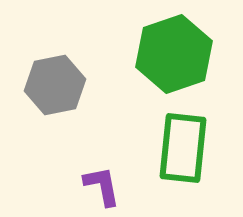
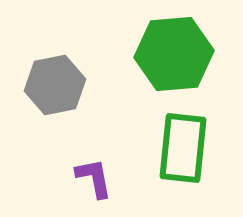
green hexagon: rotated 14 degrees clockwise
purple L-shape: moved 8 px left, 8 px up
